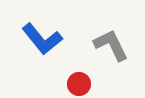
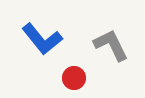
red circle: moved 5 px left, 6 px up
